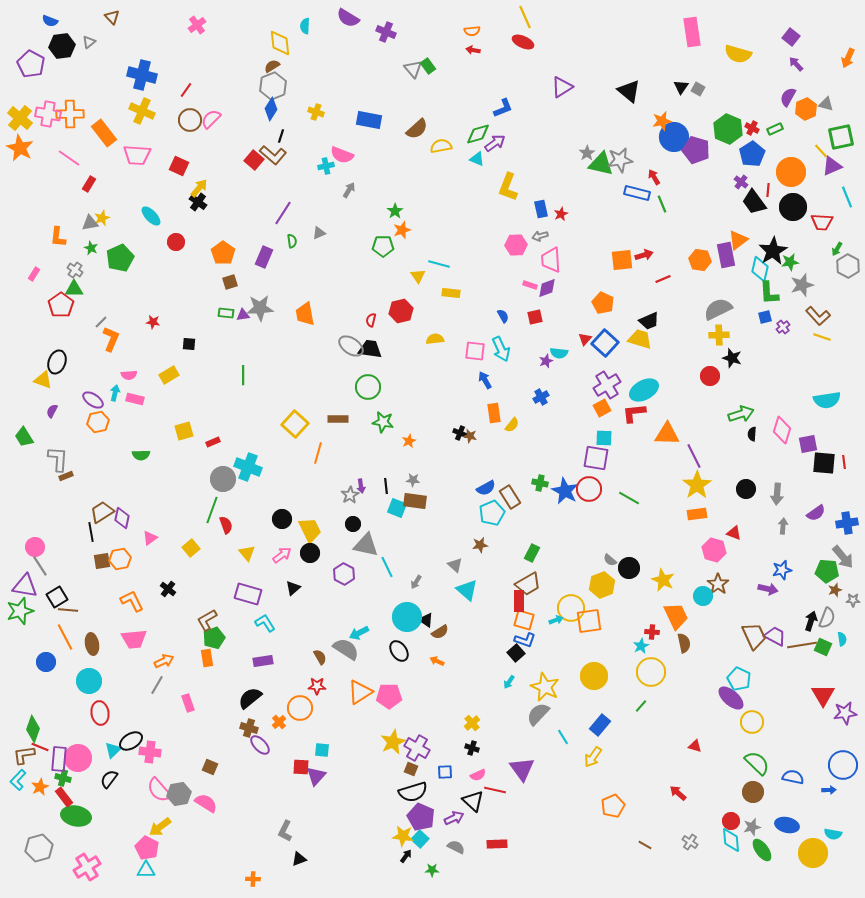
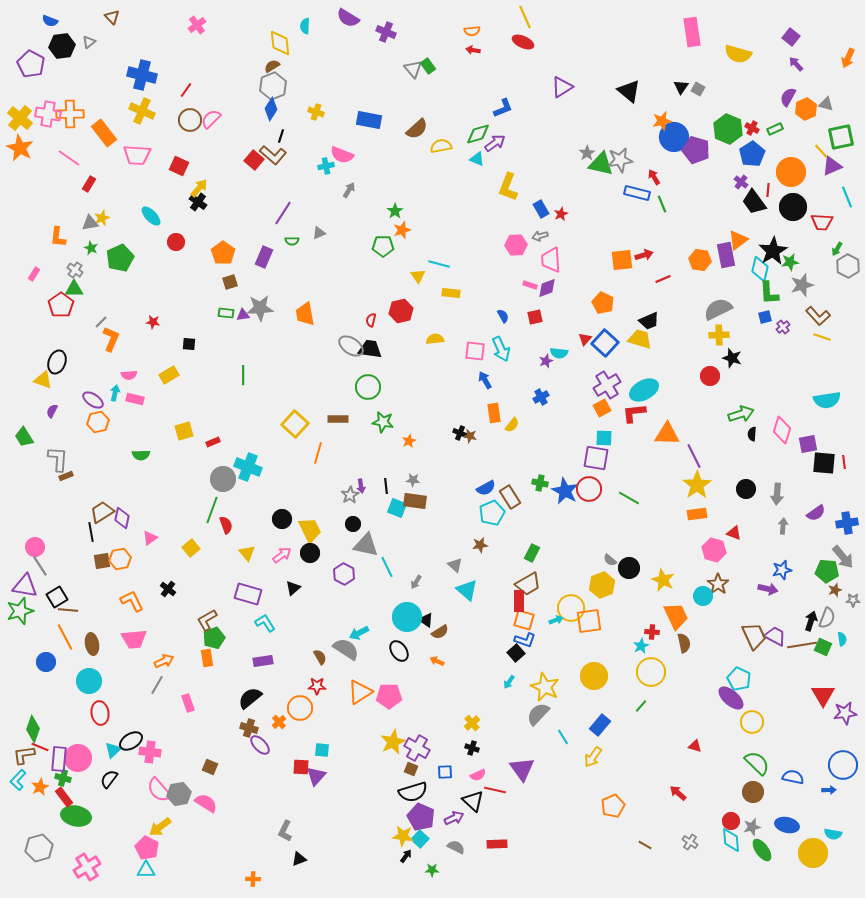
blue rectangle at (541, 209): rotated 18 degrees counterclockwise
green semicircle at (292, 241): rotated 96 degrees clockwise
